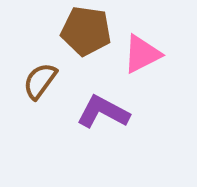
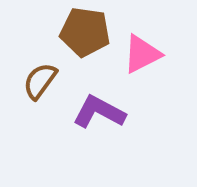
brown pentagon: moved 1 px left, 1 px down
purple L-shape: moved 4 px left
